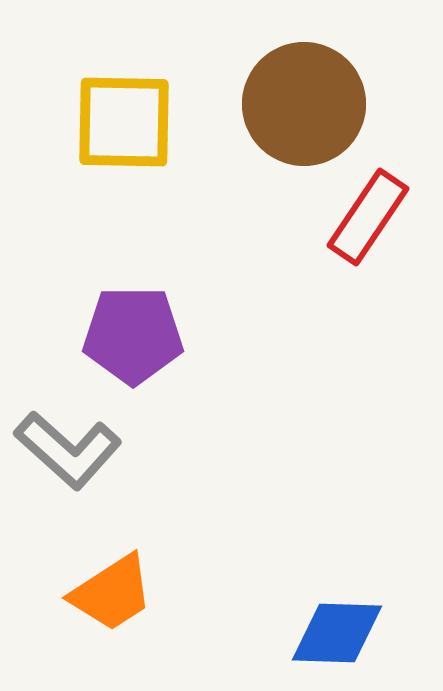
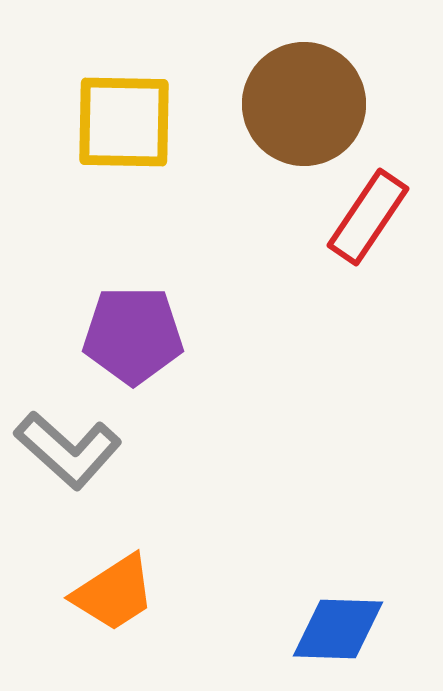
orange trapezoid: moved 2 px right
blue diamond: moved 1 px right, 4 px up
